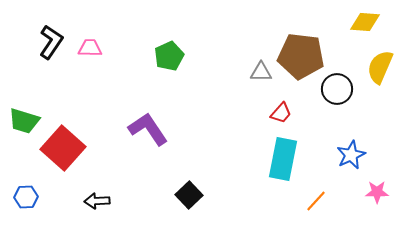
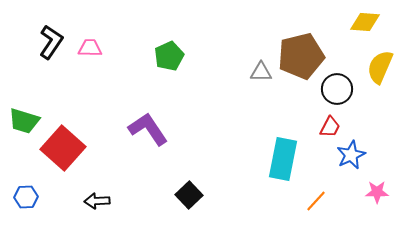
brown pentagon: rotated 21 degrees counterclockwise
red trapezoid: moved 49 px right, 14 px down; rotated 15 degrees counterclockwise
